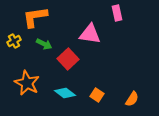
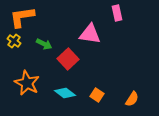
orange L-shape: moved 13 px left
yellow cross: rotated 24 degrees counterclockwise
